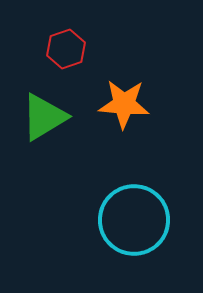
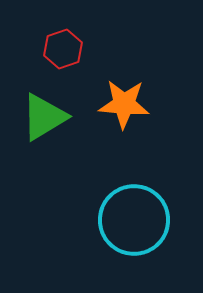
red hexagon: moved 3 px left
